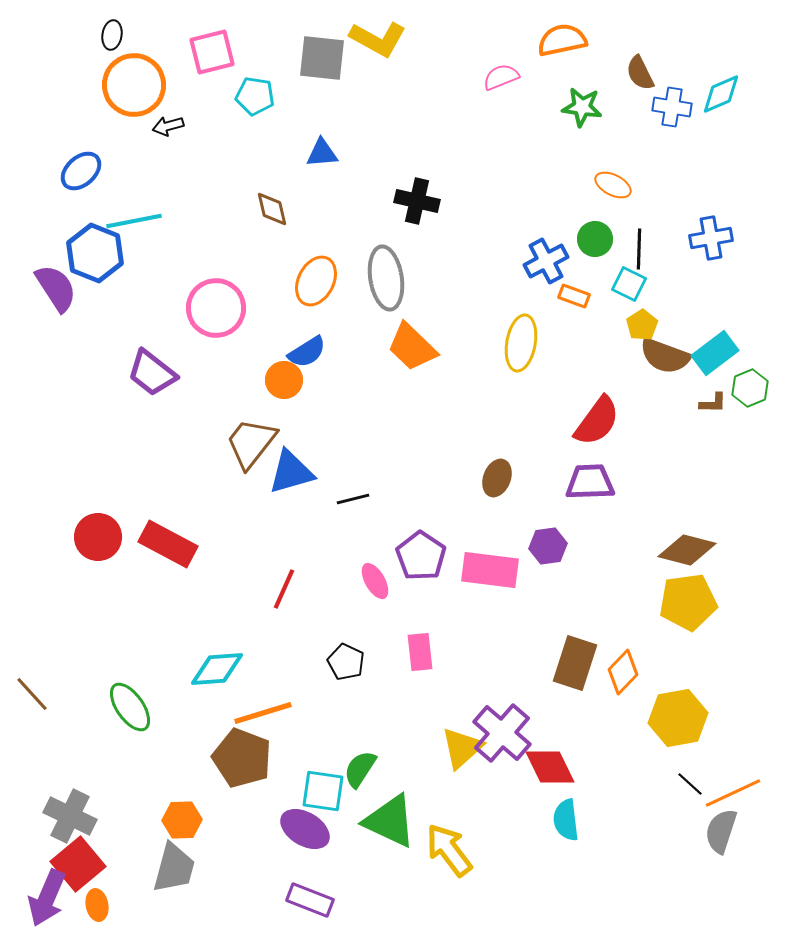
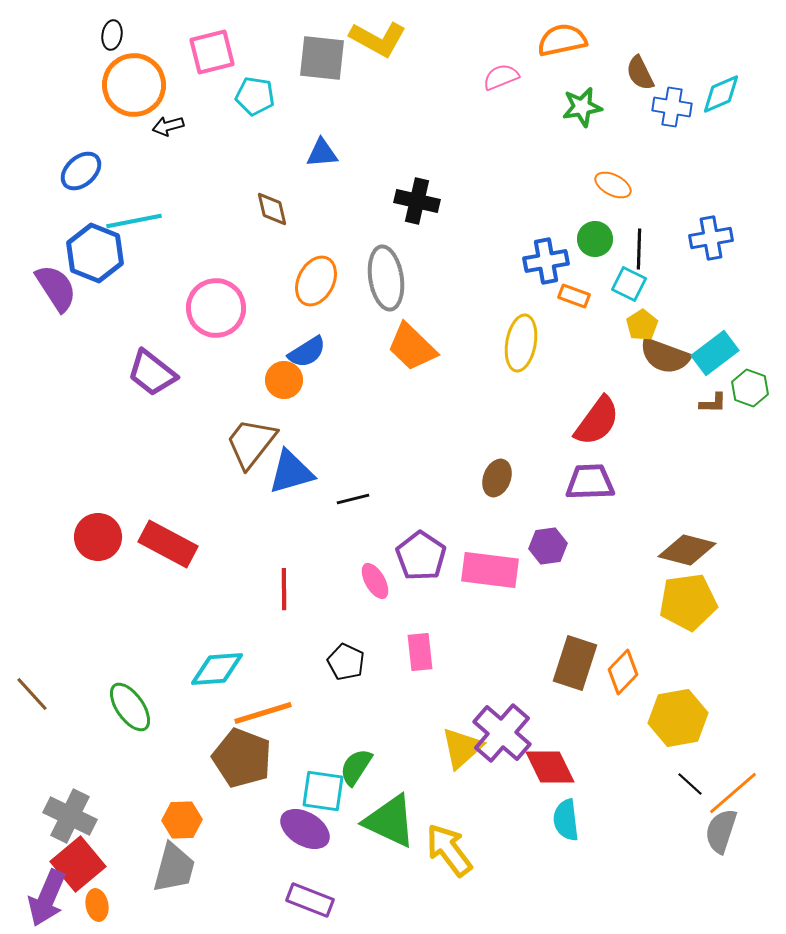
green star at (582, 107): rotated 18 degrees counterclockwise
blue cross at (546, 261): rotated 18 degrees clockwise
green hexagon at (750, 388): rotated 18 degrees counterclockwise
red line at (284, 589): rotated 24 degrees counterclockwise
green semicircle at (360, 769): moved 4 px left, 2 px up
orange line at (733, 793): rotated 16 degrees counterclockwise
